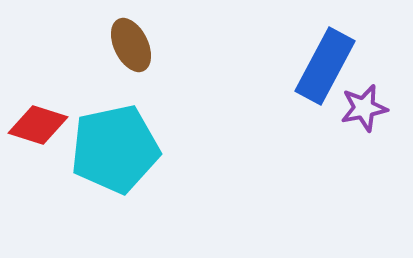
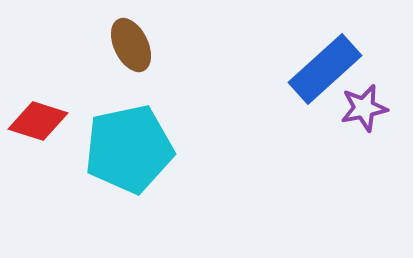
blue rectangle: moved 3 px down; rotated 20 degrees clockwise
red diamond: moved 4 px up
cyan pentagon: moved 14 px right
